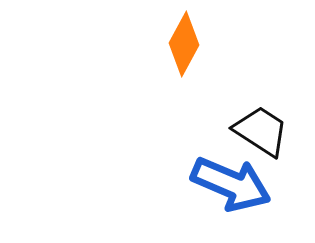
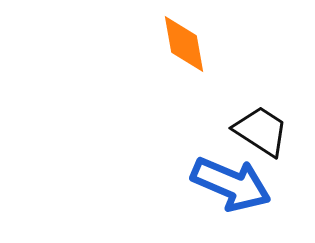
orange diamond: rotated 38 degrees counterclockwise
